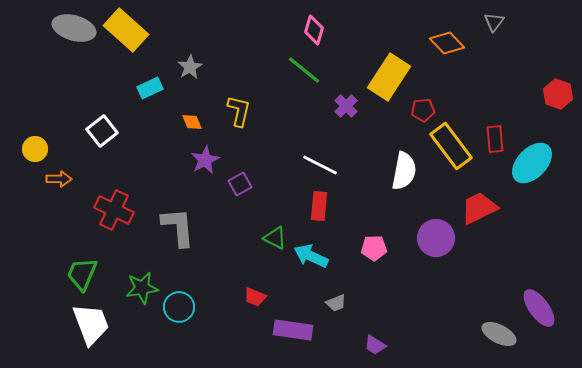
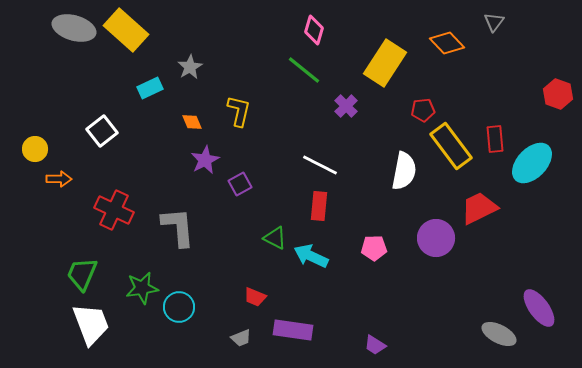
yellow rectangle at (389, 77): moved 4 px left, 14 px up
gray trapezoid at (336, 303): moved 95 px left, 35 px down
